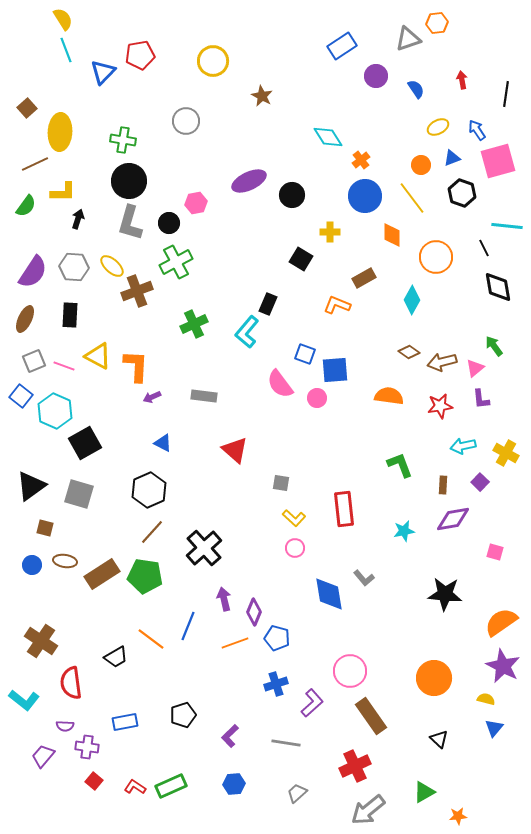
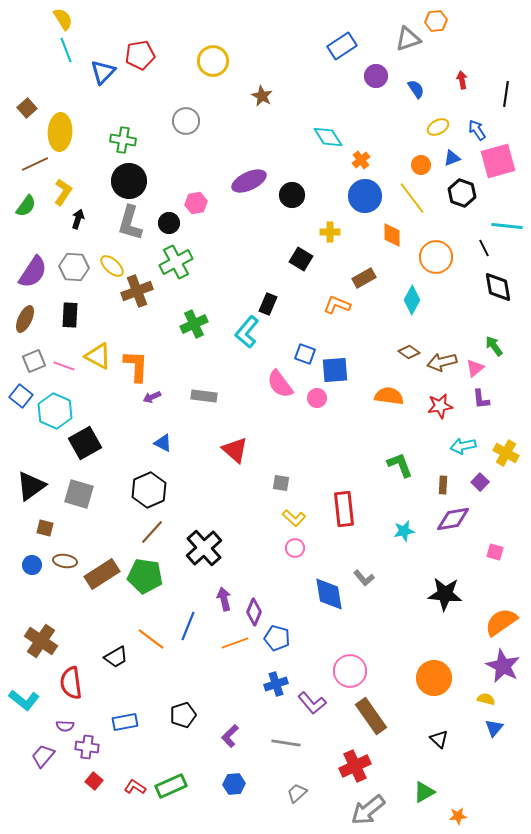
orange hexagon at (437, 23): moved 1 px left, 2 px up
yellow L-shape at (63, 192): rotated 56 degrees counterclockwise
purple L-shape at (312, 703): rotated 92 degrees clockwise
